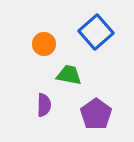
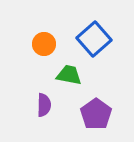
blue square: moved 2 px left, 7 px down
